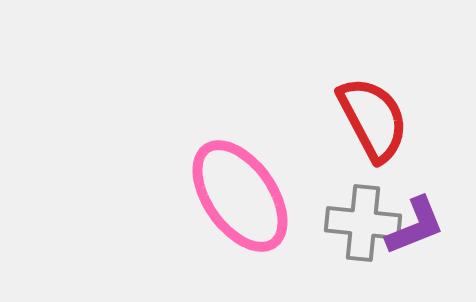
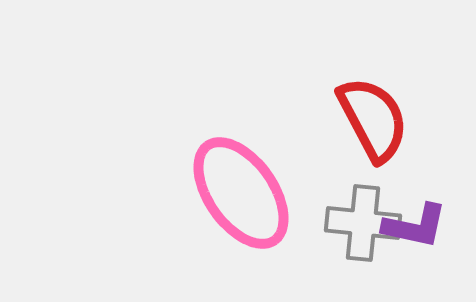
pink ellipse: moved 1 px right, 3 px up
purple L-shape: rotated 34 degrees clockwise
